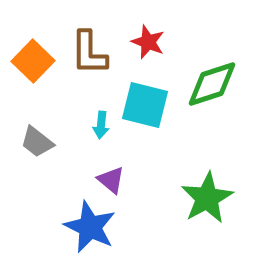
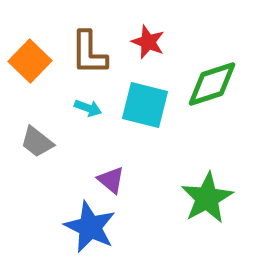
orange square: moved 3 px left
cyan arrow: moved 13 px left, 17 px up; rotated 76 degrees counterclockwise
